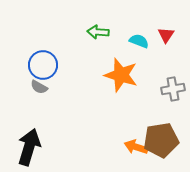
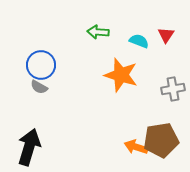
blue circle: moved 2 px left
